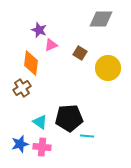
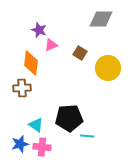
brown cross: rotated 30 degrees clockwise
cyan triangle: moved 4 px left, 3 px down
